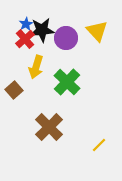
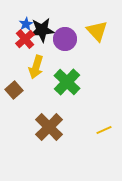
purple circle: moved 1 px left, 1 px down
yellow line: moved 5 px right, 15 px up; rotated 21 degrees clockwise
